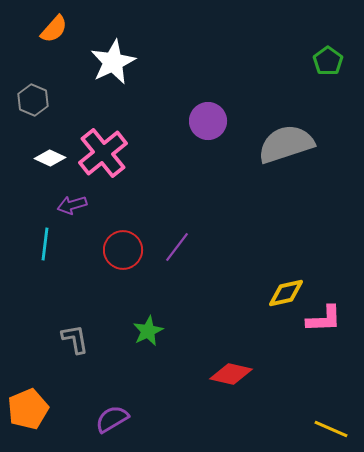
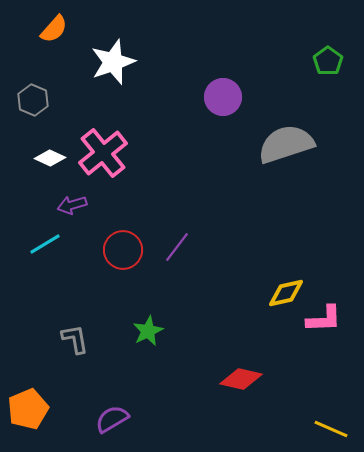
white star: rotated 6 degrees clockwise
purple circle: moved 15 px right, 24 px up
cyan line: rotated 52 degrees clockwise
red diamond: moved 10 px right, 5 px down
